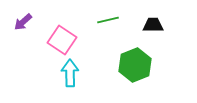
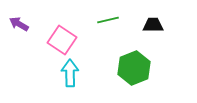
purple arrow: moved 4 px left, 2 px down; rotated 72 degrees clockwise
green hexagon: moved 1 px left, 3 px down
